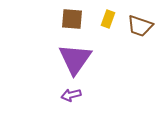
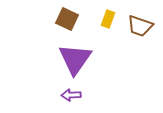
brown square: moved 5 px left; rotated 20 degrees clockwise
purple arrow: rotated 12 degrees clockwise
